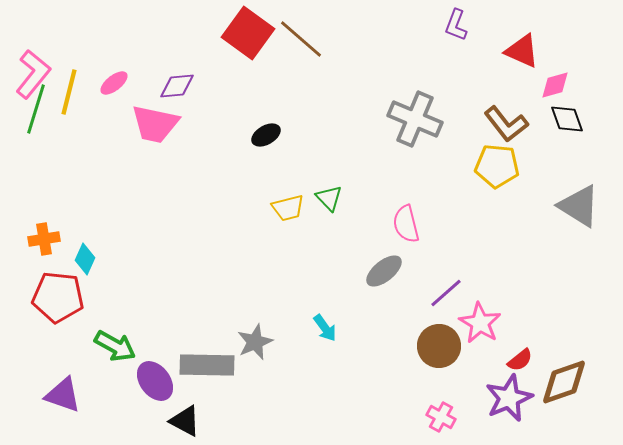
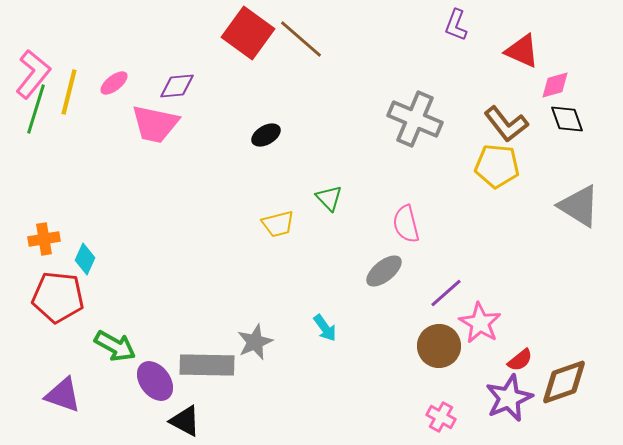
yellow trapezoid: moved 10 px left, 16 px down
